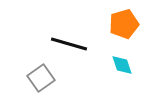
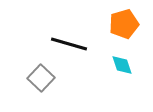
gray square: rotated 12 degrees counterclockwise
